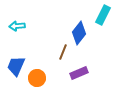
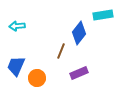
cyan rectangle: rotated 54 degrees clockwise
brown line: moved 2 px left, 1 px up
